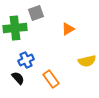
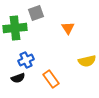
orange triangle: moved 1 px up; rotated 32 degrees counterclockwise
black semicircle: rotated 112 degrees clockwise
